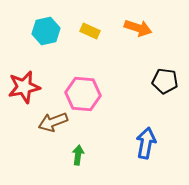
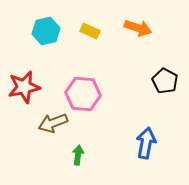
black pentagon: rotated 20 degrees clockwise
brown arrow: moved 1 px down
